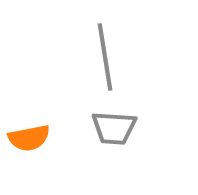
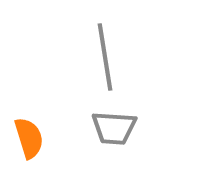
orange semicircle: rotated 96 degrees counterclockwise
